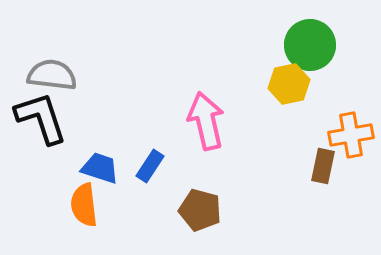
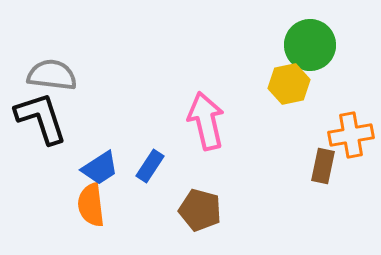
blue trapezoid: rotated 129 degrees clockwise
orange semicircle: moved 7 px right
